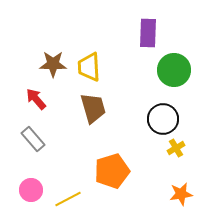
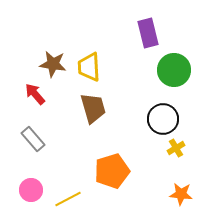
purple rectangle: rotated 16 degrees counterclockwise
brown star: rotated 8 degrees clockwise
red arrow: moved 1 px left, 5 px up
orange star: rotated 15 degrees clockwise
